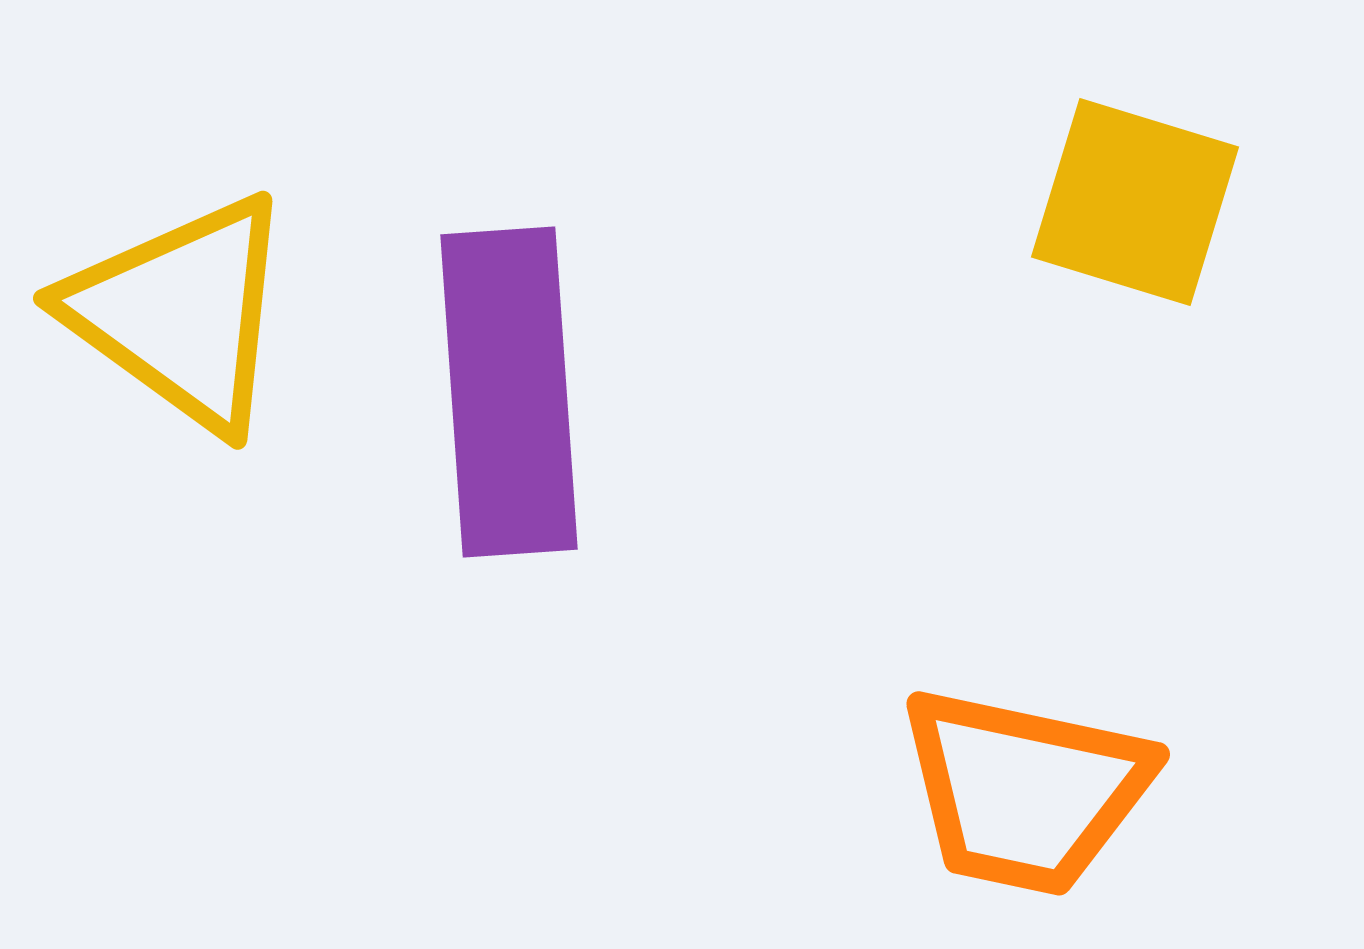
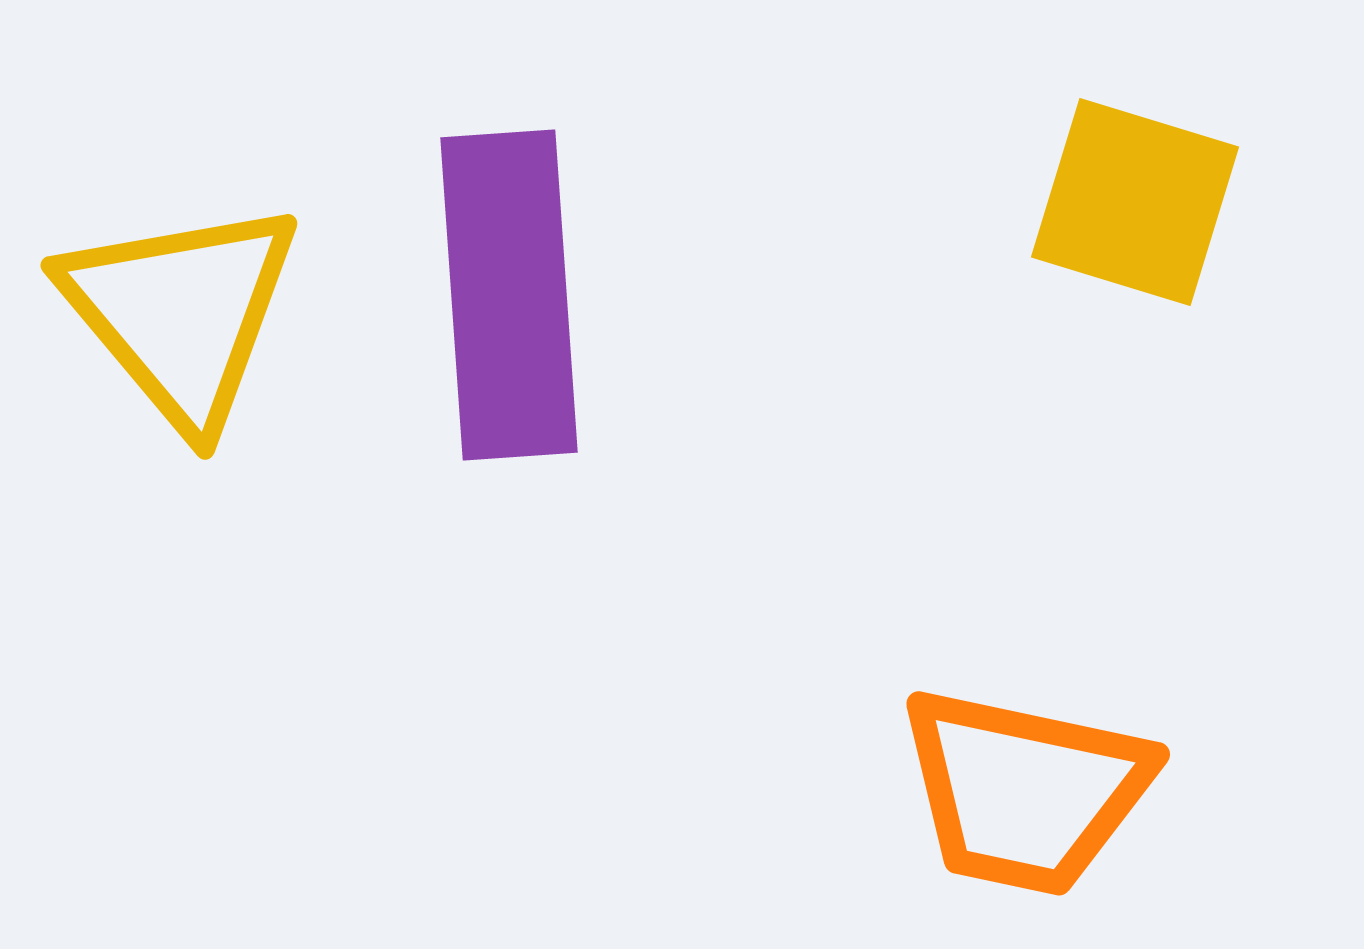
yellow triangle: rotated 14 degrees clockwise
purple rectangle: moved 97 px up
